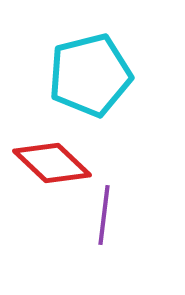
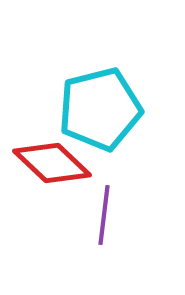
cyan pentagon: moved 10 px right, 34 px down
